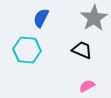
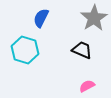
cyan hexagon: moved 2 px left; rotated 12 degrees clockwise
